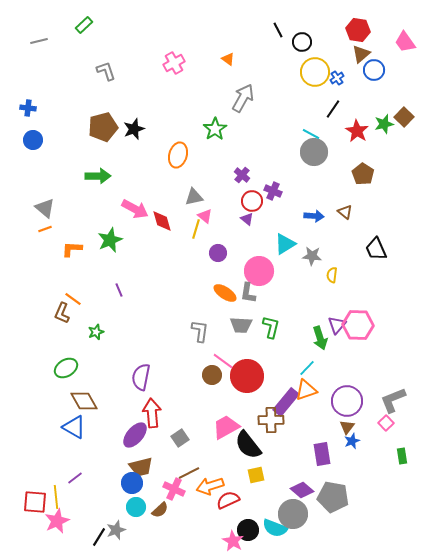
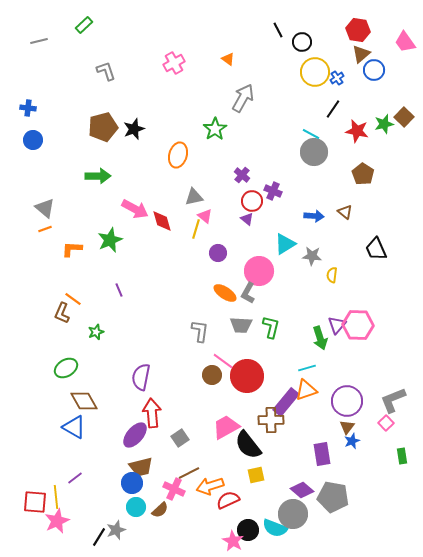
red star at (357, 131): rotated 20 degrees counterclockwise
gray L-shape at (248, 293): rotated 20 degrees clockwise
cyan line at (307, 368): rotated 30 degrees clockwise
